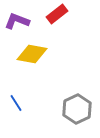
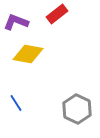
purple L-shape: moved 1 px left, 1 px down
yellow diamond: moved 4 px left
gray hexagon: rotated 8 degrees counterclockwise
